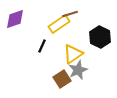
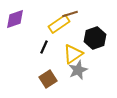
black hexagon: moved 5 px left, 1 px down; rotated 15 degrees clockwise
black line: moved 2 px right, 1 px down
brown square: moved 14 px left
